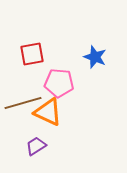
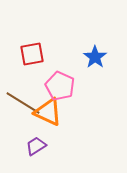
blue star: rotated 15 degrees clockwise
pink pentagon: moved 1 px right, 3 px down; rotated 20 degrees clockwise
brown line: rotated 48 degrees clockwise
